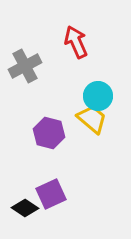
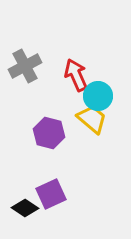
red arrow: moved 33 px down
